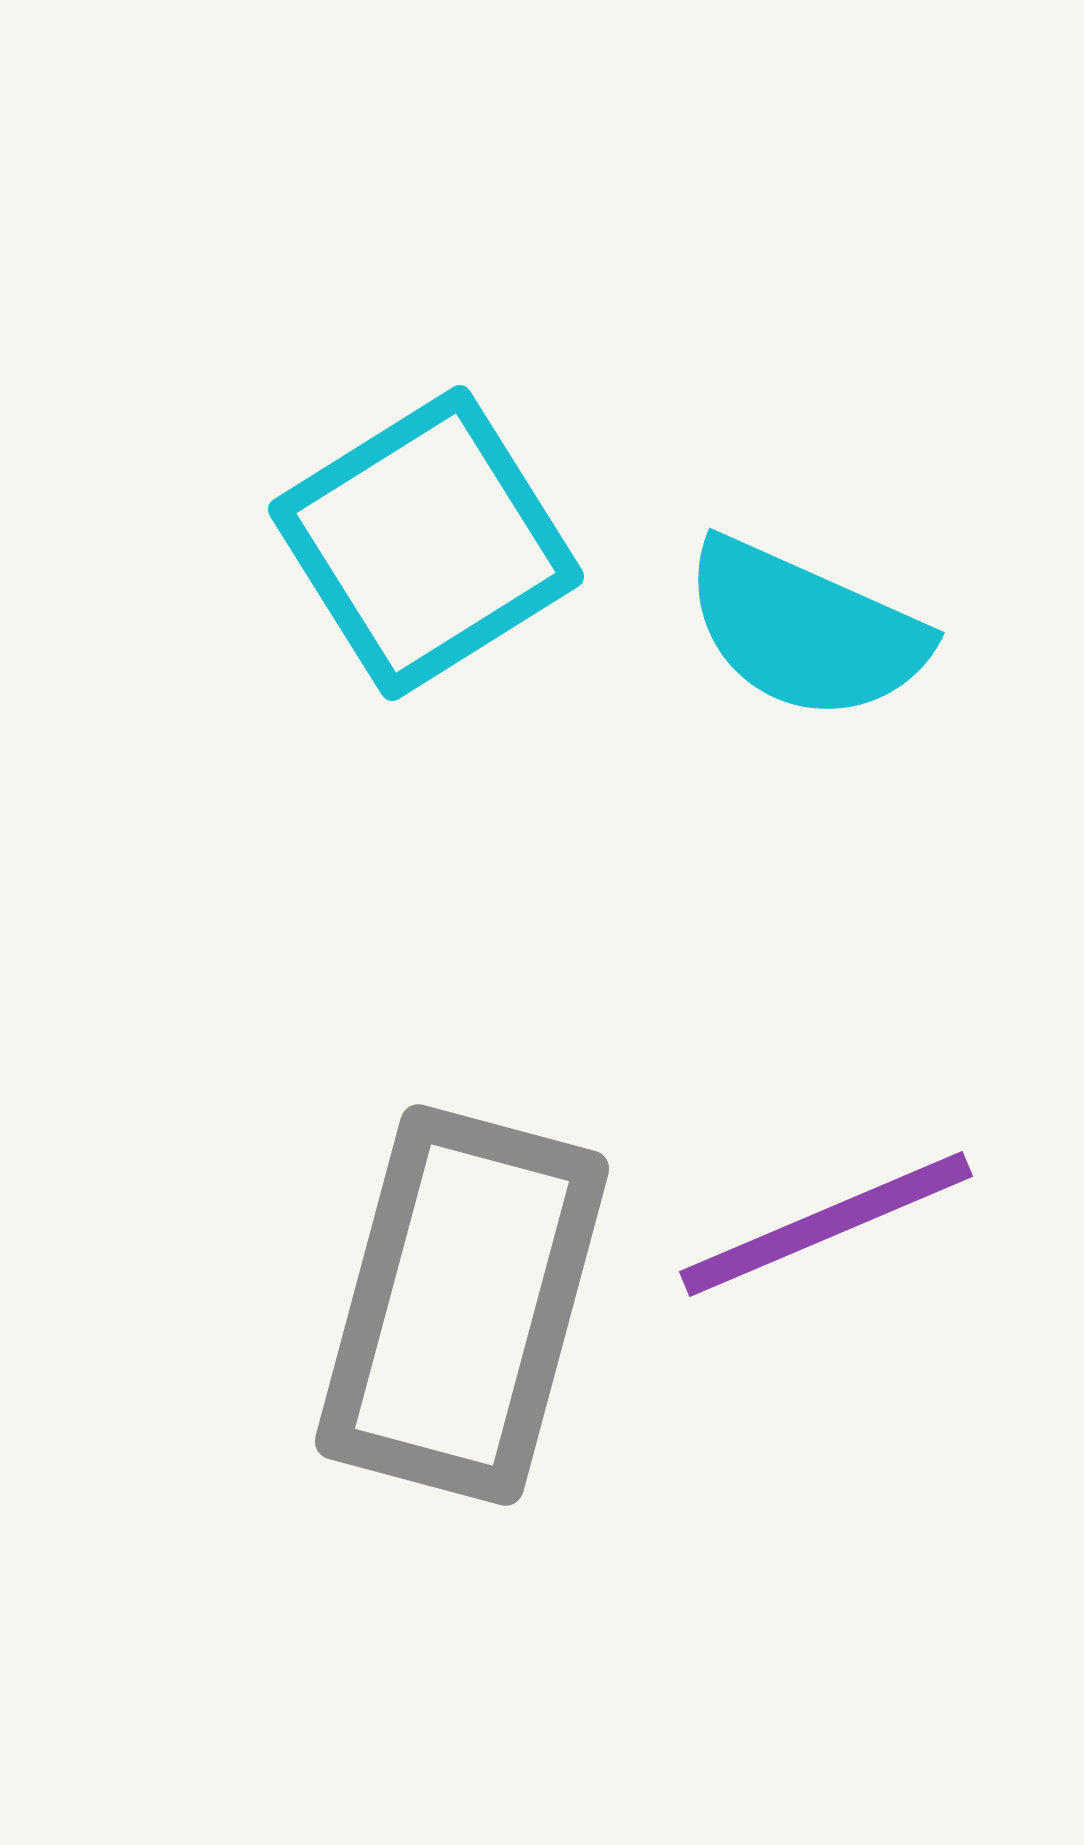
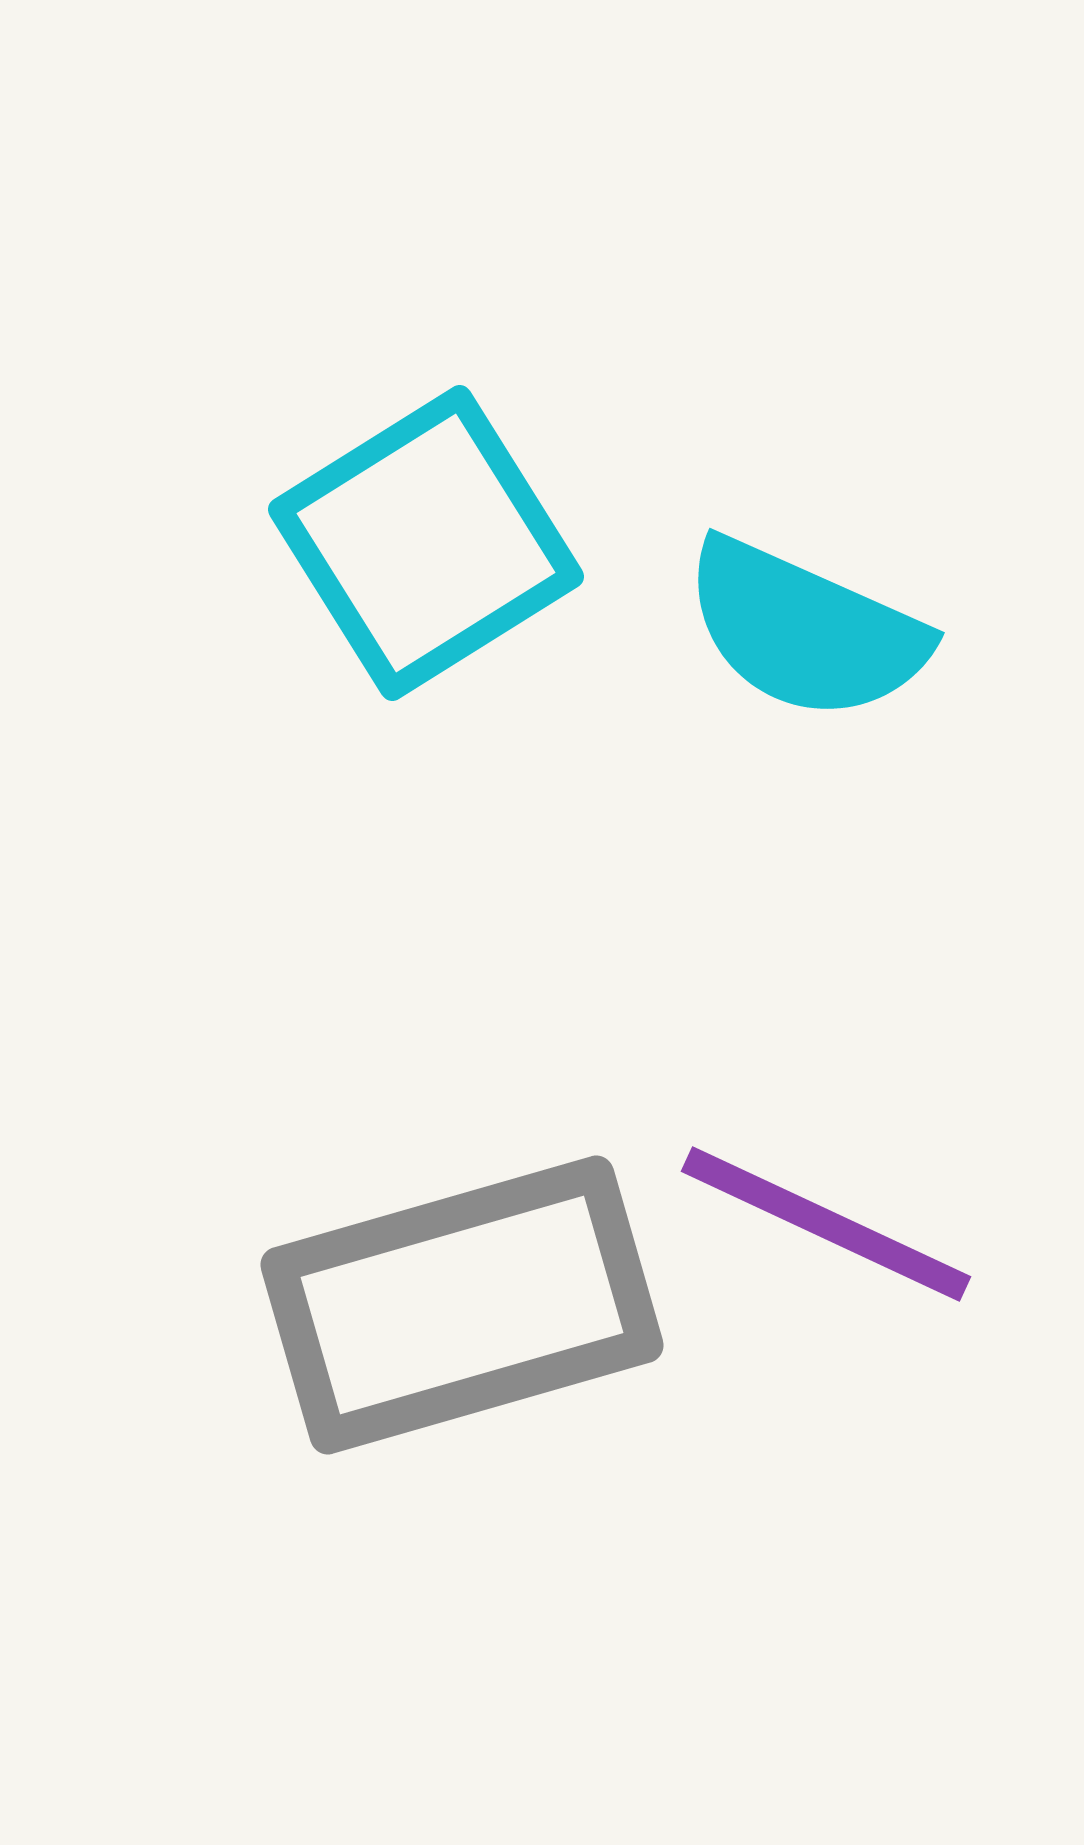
purple line: rotated 48 degrees clockwise
gray rectangle: rotated 59 degrees clockwise
